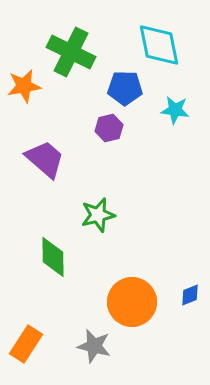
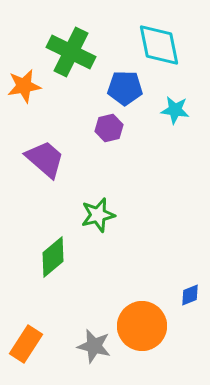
green diamond: rotated 51 degrees clockwise
orange circle: moved 10 px right, 24 px down
